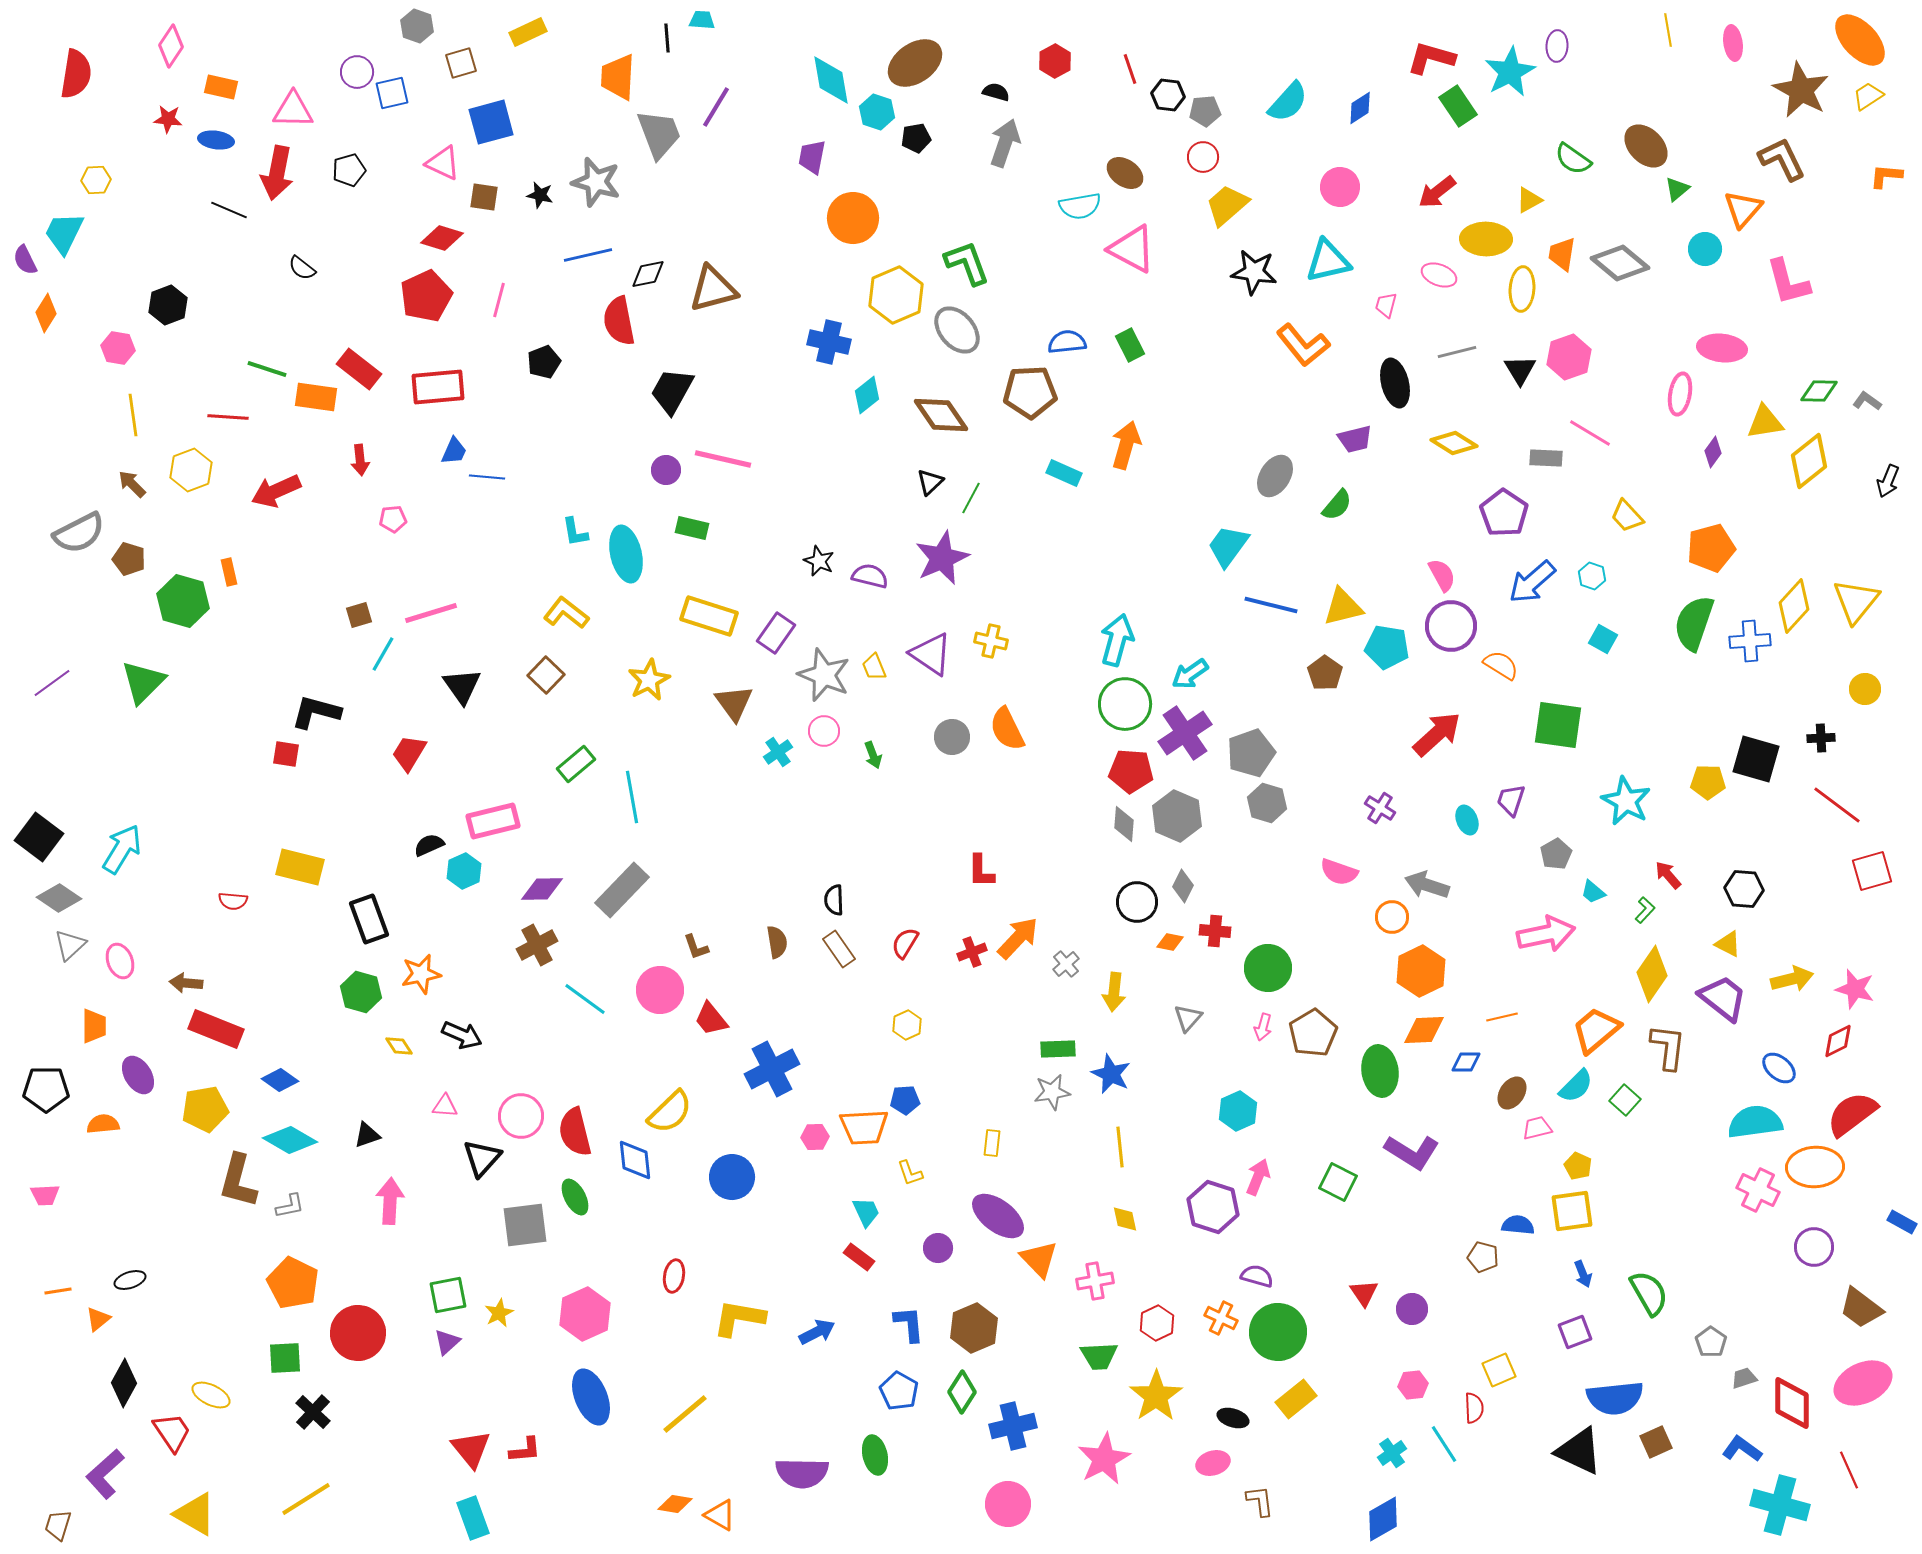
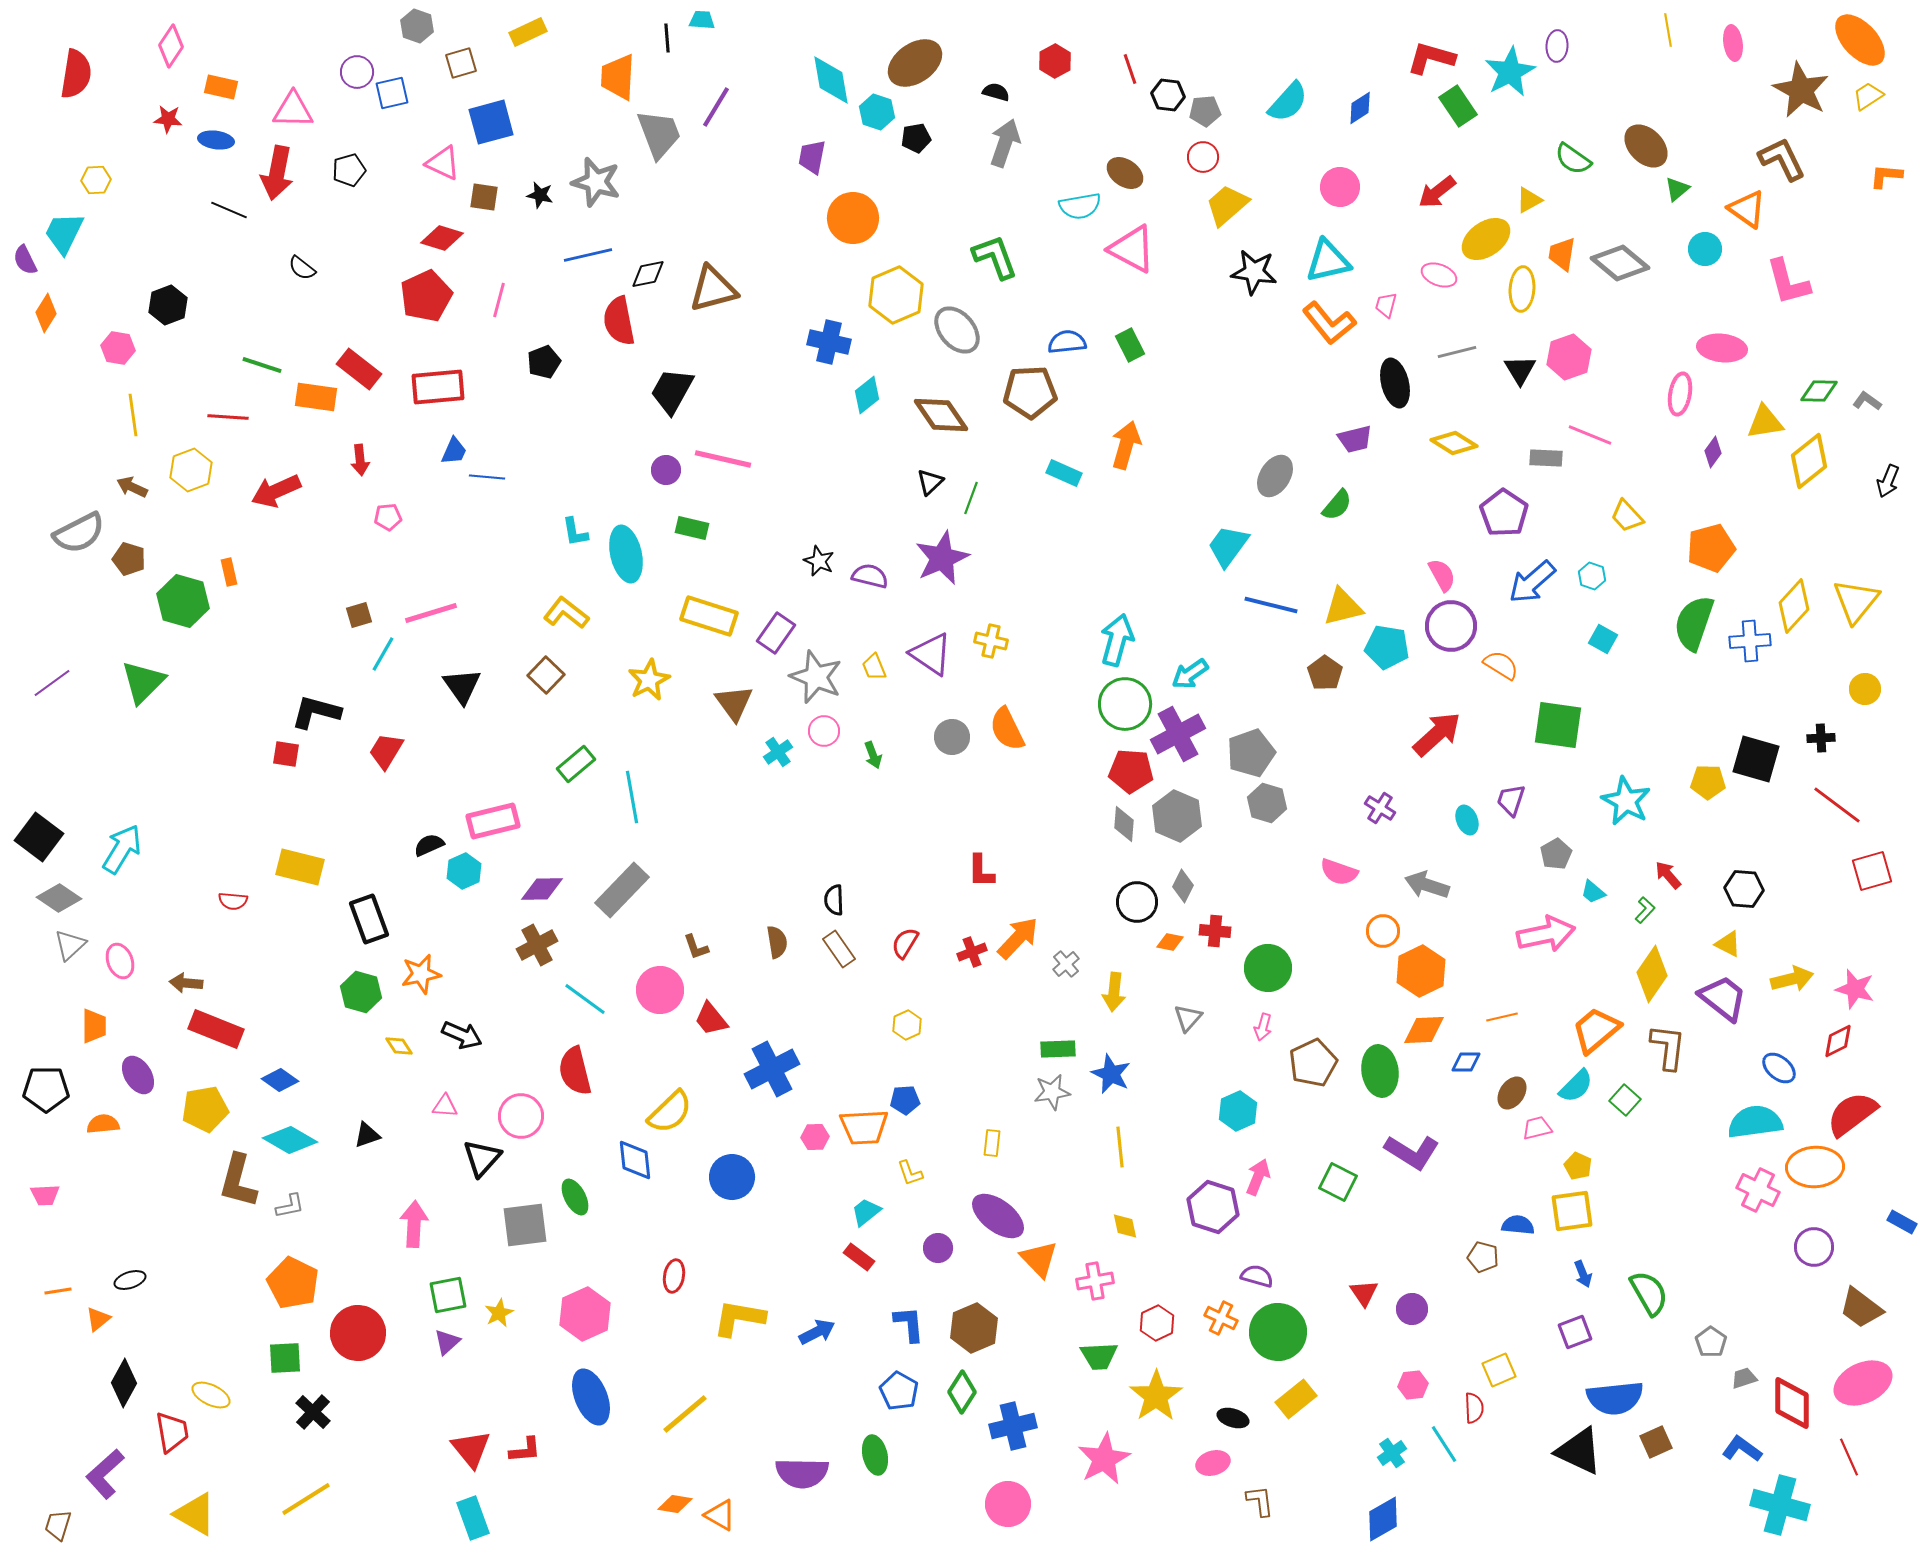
orange triangle at (1743, 209): moved 4 px right; rotated 36 degrees counterclockwise
yellow ellipse at (1486, 239): rotated 36 degrees counterclockwise
green L-shape at (967, 263): moved 28 px right, 6 px up
orange L-shape at (1303, 345): moved 26 px right, 22 px up
green line at (267, 369): moved 5 px left, 4 px up
pink line at (1590, 433): moved 2 px down; rotated 9 degrees counterclockwise
brown arrow at (132, 484): moved 3 px down; rotated 20 degrees counterclockwise
green line at (971, 498): rotated 8 degrees counterclockwise
pink pentagon at (393, 519): moved 5 px left, 2 px up
gray star at (824, 675): moved 8 px left, 2 px down
purple cross at (1185, 733): moved 7 px left, 1 px down; rotated 6 degrees clockwise
red trapezoid at (409, 753): moved 23 px left, 2 px up
orange circle at (1392, 917): moved 9 px left, 14 px down
brown pentagon at (1313, 1033): moved 30 px down; rotated 6 degrees clockwise
red semicircle at (575, 1132): moved 61 px up
pink arrow at (390, 1201): moved 24 px right, 23 px down
cyan trapezoid at (866, 1212): rotated 104 degrees counterclockwise
yellow diamond at (1125, 1219): moved 7 px down
red trapezoid at (172, 1432): rotated 24 degrees clockwise
red line at (1849, 1470): moved 13 px up
